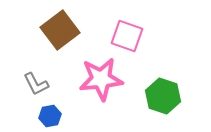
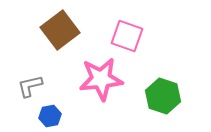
gray L-shape: moved 6 px left, 2 px down; rotated 104 degrees clockwise
